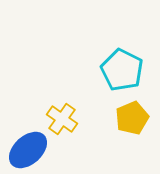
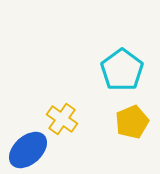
cyan pentagon: rotated 9 degrees clockwise
yellow pentagon: moved 4 px down
